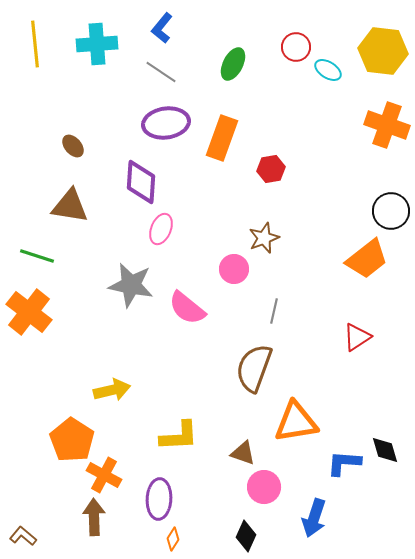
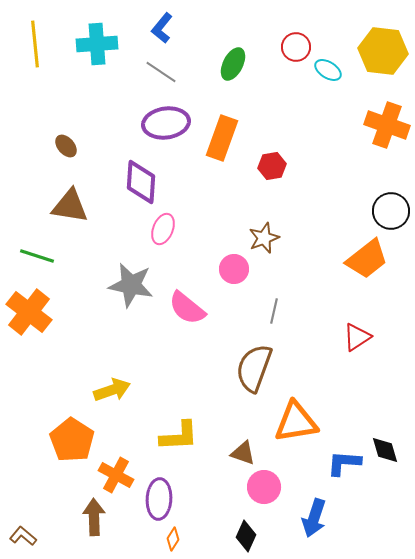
brown ellipse at (73, 146): moved 7 px left
red hexagon at (271, 169): moved 1 px right, 3 px up
pink ellipse at (161, 229): moved 2 px right
yellow arrow at (112, 390): rotated 6 degrees counterclockwise
orange cross at (104, 475): moved 12 px right
